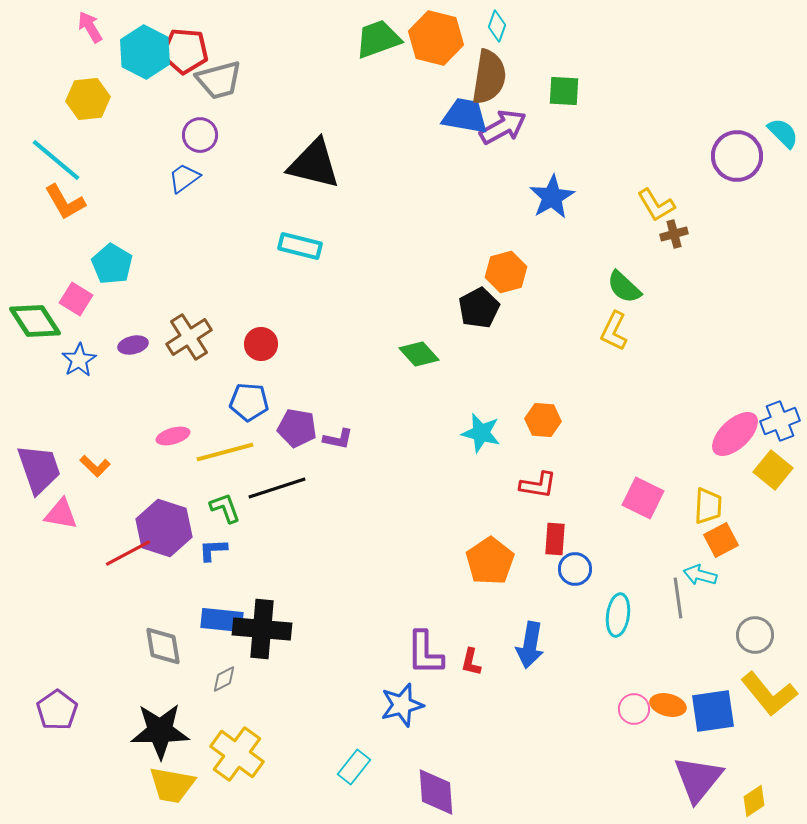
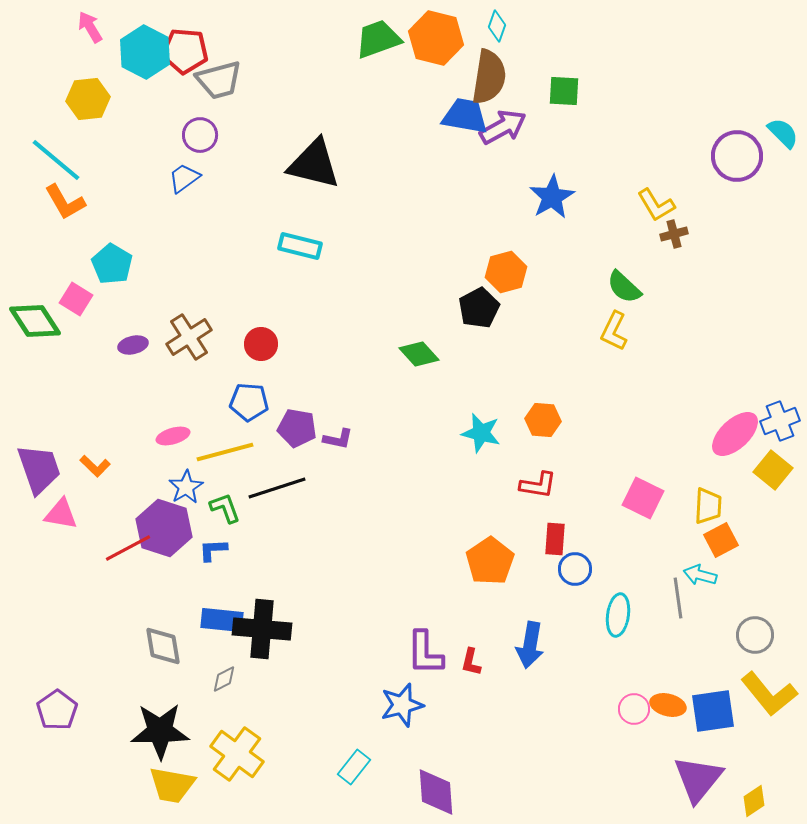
blue star at (79, 360): moved 107 px right, 127 px down
red line at (128, 553): moved 5 px up
